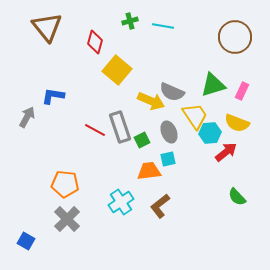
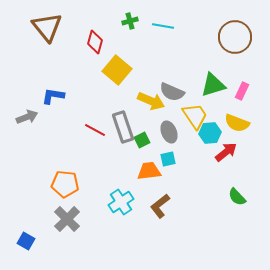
gray arrow: rotated 40 degrees clockwise
gray rectangle: moved 3 px right
